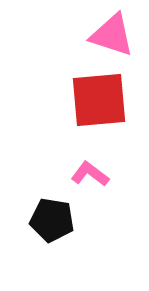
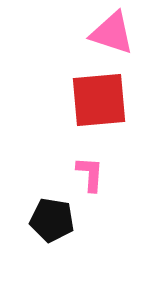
pink triangle: moved 2 px up
pink L-shape: rotated 57 degrees clockwise
